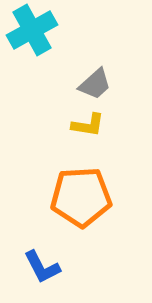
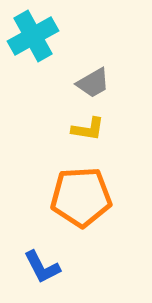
cyan cross: moved 1 px right, 6 px down
gray trapezoid: moved 2 px left, 1 px up; rotated 12 degrees clockwise
yellow L-shape: moved 4 px down
